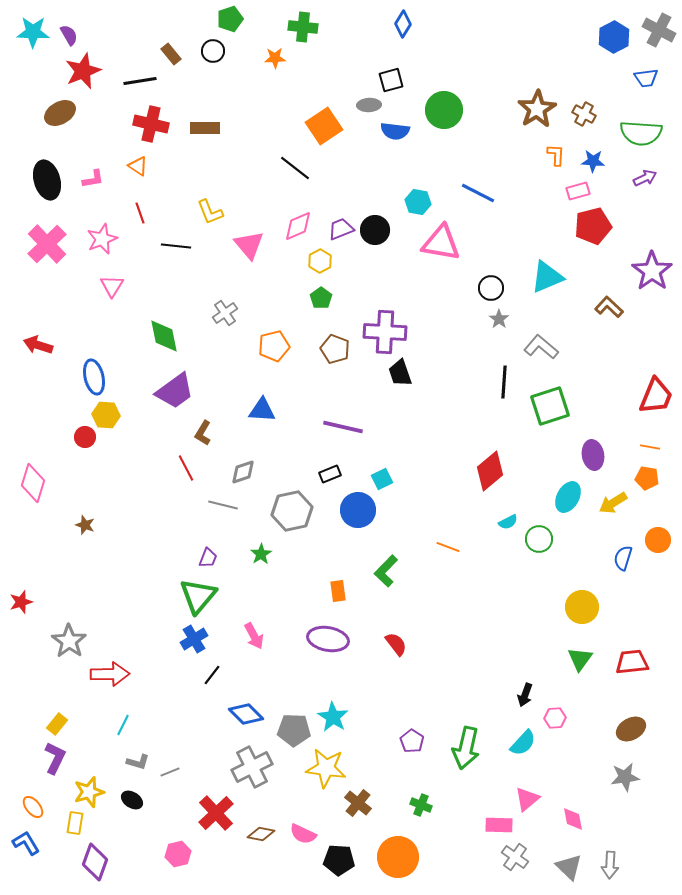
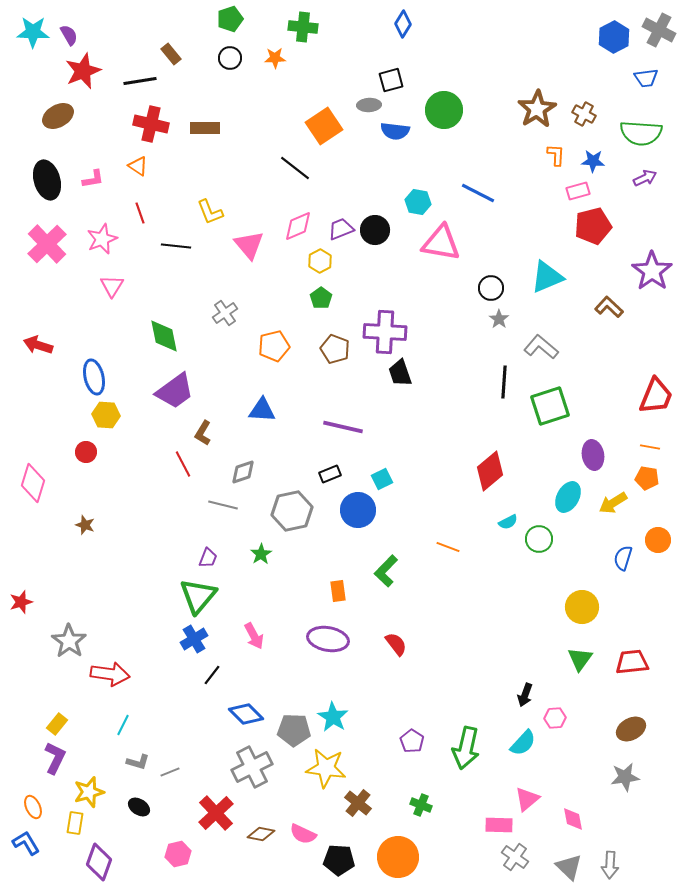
black circle at (213, 51): moved 17 px right, 7 px down
brown ellipse at (60, 113): moved 2 px left, 3 px down
red circle at (85, 437): moved 1 px right, 15 px down
red line at (186, 468): moved 3 px left, 4 px up
red arrow at (110, 674): rotated 9 degrees clockwise
black ellipse at (132, 800): moved 7 px right, 7 px down
orange ellipse at (33, 807): rotated 15 degrees clockwise
purple diamond at (95, 862): moved 4 px right
